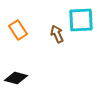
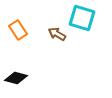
cyan square: moved 1 px right, 2 px up; rotated 20 degrees clockwise
brown arrow: rotated 36 degrees counterclockwise
